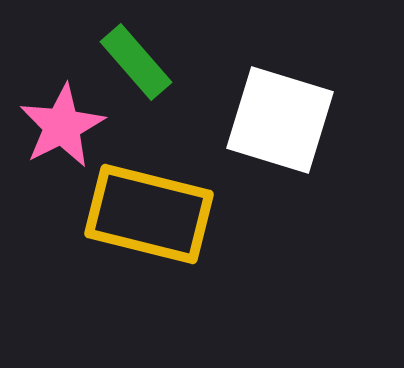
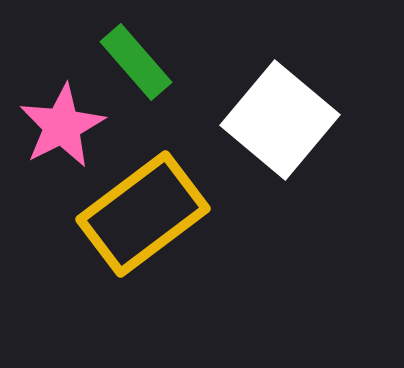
white square: rotated 23 degrees clockwise
yellow rectangle: moved 6 px left; rotated 51 degrees counterclockwise
